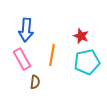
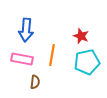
pink rectangle: rotated 50 degrees counterclockwise
